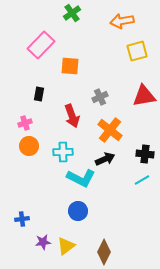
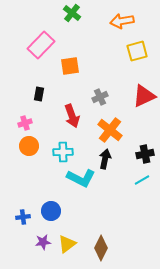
green cross: rotated 18 degrees counterclockwise
orange square: rotated 12 degrees counterclockwise
red triangle: rotated 15 degrees counterclockwise
black cross: rotated 18 degrees counterclockwise
black arrow: rotated 54 degrees counterclockwise
blue circle: moved 27 px left
blue cross: moved 1 px right, 2 px up
yellow triangle: moved 1 px right, 2 px up
brown diamond: moved 3 px left, 4 px up
